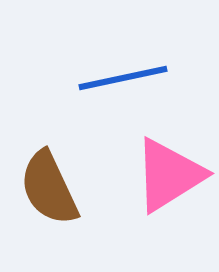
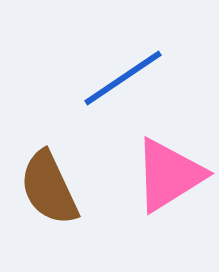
blue line: rotated 22 degrees counterclockwise
